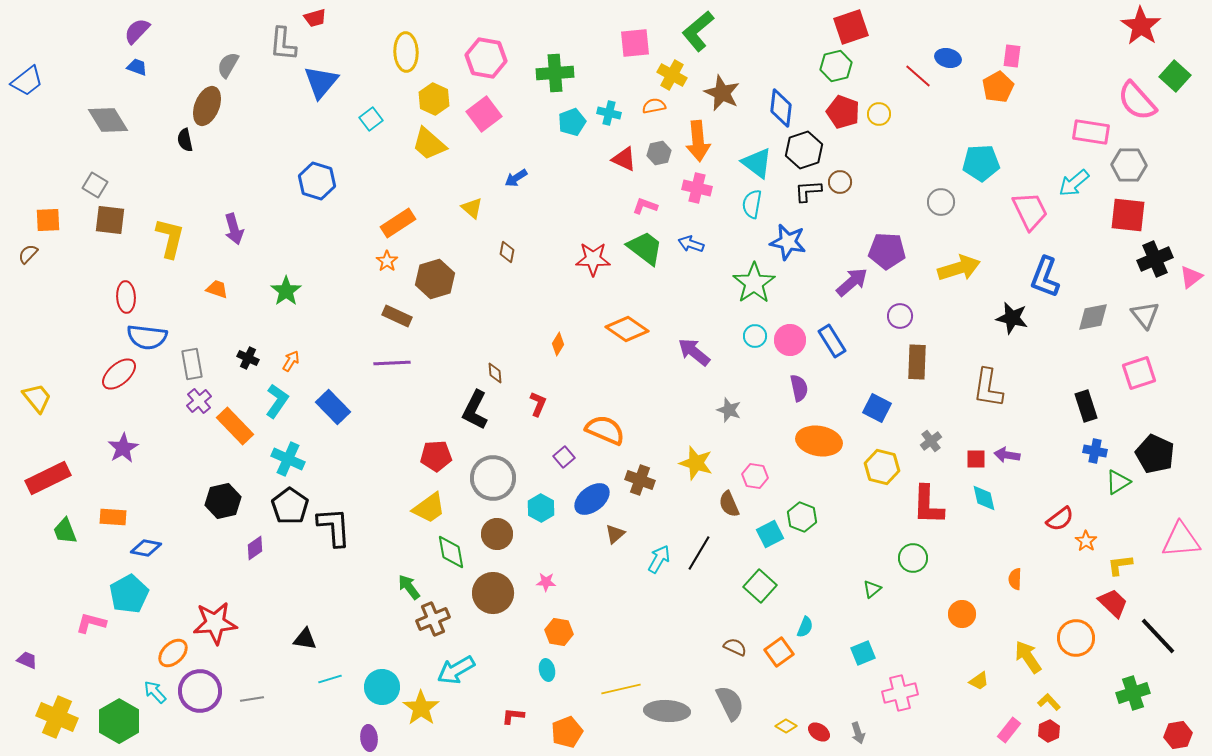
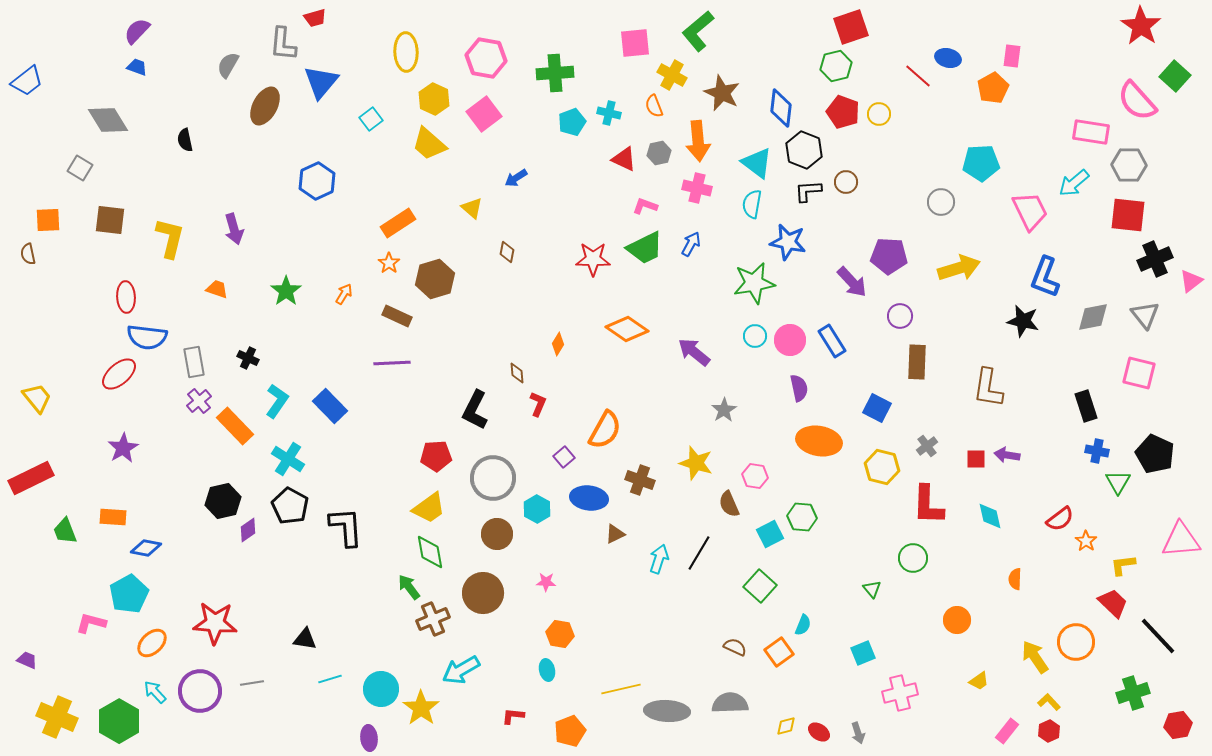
orange pentagon at (998, 87): moved 5 px left, 1 px down
brown ellipse at (207, 106): moved 58 px right; rotated 6 degrees clockwise
orange semicircle at (654, 106): rotated 100 degrees counterclockwise
black hexagon at (804, 150): rotated 21 degrees counterclockwise
blue hexagon at (317, 181): rotated 18 degrees clockwise
brown circle at (840, 182): moved 6 px right
gray square at (95, 185): moved 15 px left, 17 px up
blue arrow at (691, 244): rotated 100 degrees clockwise
green trapezoid at (645, 248): rotated 117 degrees clockwise
purple pentagon at (887, 251): moved 2 px right, 5 px down
brown semicircle at (28, 254): rotated 55 degrees counterclockwise
orange star at (387, 261): moved 2 px right, 2 px down
pink triangle at (1191, 277): moved 4 px down
purple arrow at (852, 282): rotated 88 degrees clockwise
green star at (754, 283): rotated 24 degrees clockwise
black star at (1012, 318): moved 11 px right, 3 px down
orange arrow at (291, 361): moved 53 px right, 67 px up
gray rectangle at (192, 364): moved 2 px right, 2 px up
brown diamond at (495, 373): moved 22 px right
pink square at (1139, 373): rotated 32 degrees clockwise
blue rectangle at (333, 407): moved 3 px left, 1 px up
gray star at (729, 410): moved 5 px left; rotated 20 degrees clockwise
orange semicircle at (605, 430): rotated 96 degrees clockwise
gray cross at (931, 441): moved 4 px left, 5 px down
blue cross at (1095, 451): moved 2 px right
cyan cross at (288, 459): rotated 8 degrees clockwise
red rectangle at (48, 478): moved 17 px left
green triangle at (1118, 482): rotated 28 degrees counterclockwise
cyan diamond at (984, 498): moved 6 px right, 18 px down
blue ellipse at (592, 499): moved 3 px left, 1 px up; rotated 45 degrees clockwise
black pentagon at (290, 506): rotated 6 degrees counterclockwise
cyan hexagon at (541, 508): moved 4 px left, 1 px down
green hexagon at (802, 517): rotated 16 degrees counterclockwise
black L-shape at (334, 527): moved 12 px right
brown triangle at (615, 534): rotated 15 degrees clockwise
purple diamond at (255, 548): moved 7 px left, 18 px up
green diamond at (451, 552): moved 21 px left
cyan arrow at (659, 559): rotated 12 degrees counterclockwise
yellow L-shape at (1120, 565): moved 3 px right
green triangle at (872, 589): rotated 30 degrees counterclockwise
brown circle at (493, 593): moved 10 px left
orange circle at (962, 614): moved 5 px left, 6 px down
red star at (215, 623): rotated 9 degrees clockwise
cyan semicircle at (805, 627): moved 2 px left, 2 px up
orange hexagon at (559, 632): moved 1 px right, 2 px down
orange circle at (1076, 638): moved 4 px down
orange ellipse at (173, 653): moved 21 px left, 10 px up
yellow arrow at (1028, 657): moved 7 px right
cyan arrow at (456, 670): moved 5 px right
cyan circle at (382, 687): moved 1 px left, 2 px down
gray line at (252, 699): moved 16 px up
gray semicircle at (730, 703): rotated 66 degrees counterclockwise
yellow diamond at (786, 726): rotated 45 degrees counterclockwise
pink rectangle at (1009, 730): moved 2 px left, 1 px down
orange pentagon at (567, 732): moved 3 px right, 1 px up
red hexagon at (1178, 735): moved 10 px up
